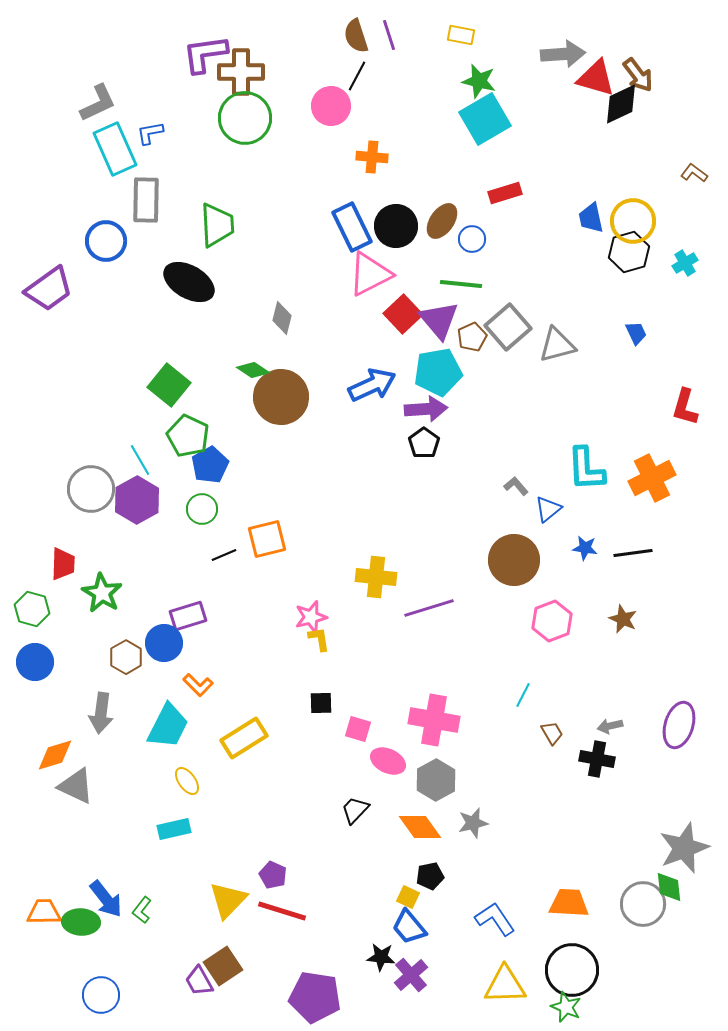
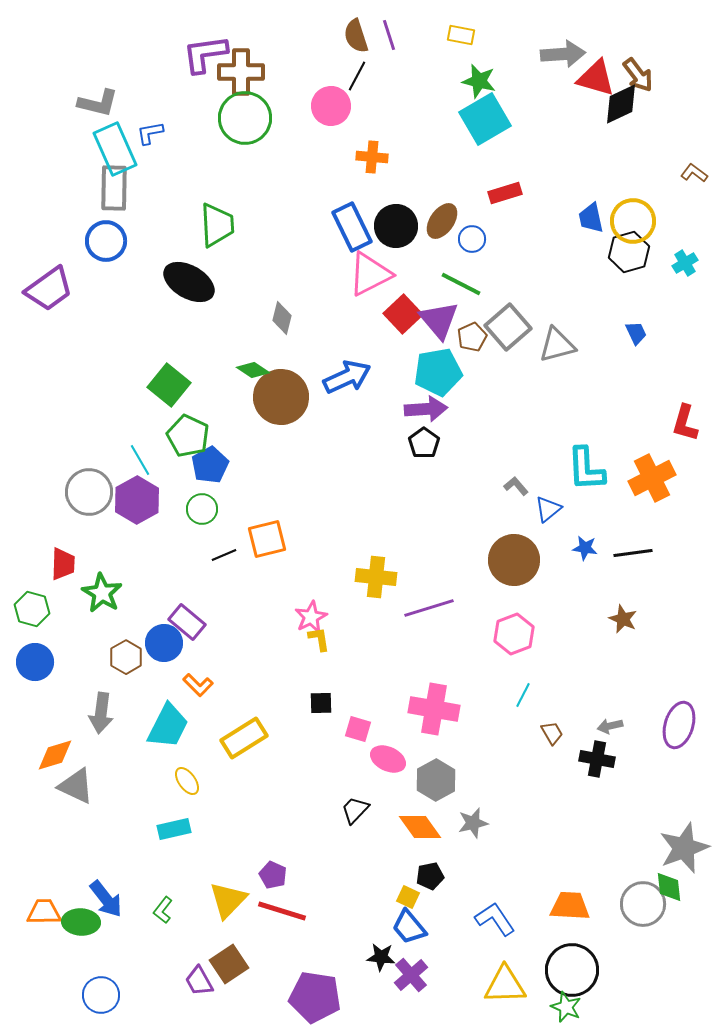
gray L-shape at (98, 103): rotated 39 degrees clockwise
gray rectangle at (146, 200): moved 32 px left, 12 px up
green line at (461, 284): rotated 21 degrees clockwise
blue arrow at (372, 385): moved 25 px left, 8 px up
red L-shape at (685, 407): moved 16 px down
gray circle at (91, 489): moved 2 px left, 3 px down
purple rectangle at (188, 616): moved 1 px left, 6 px down; rotated 57 degrees clockwise
pink star at (311, 617): rotated 12 degrees counterclockwise
pink hexagon at (552, 621): moved 38 px left, 13 px down
pink cross at (434, 720): moved 11 px up
pink ellipse at (388, 761): moved 2 px up
orange trapezoid at (569, 903): moved 1 px right, 3 px down
green L-shape at (142, 910): moved 21 px right
brown square at (223, 966): moved 6 px right, 2 px up
